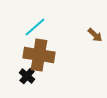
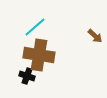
brown arrow: moved 1 px down
black cross: rotated 21 degrees counterclockwise
